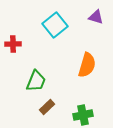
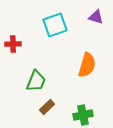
cyan square: rotated 20 degrees clockwise
